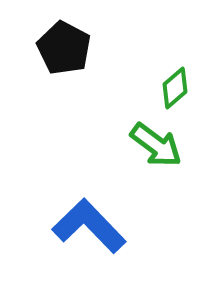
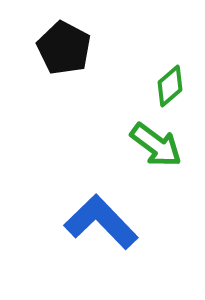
green diamond: moved 5 px left, 2 px up
blue L-shape: moved 12 px right, 4 px up
